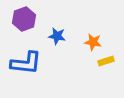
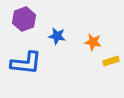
yellow rectangle: moved 5 px right
